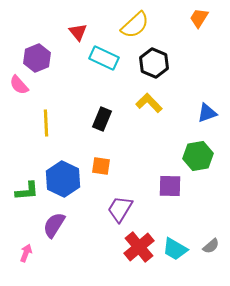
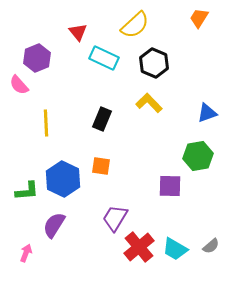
purple trapezoid: moved 5 px left, 9 px down
